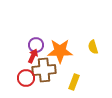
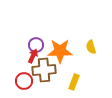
yellow semicircle: moved 2 px left
red circle: moved 2 px left, 3 px down
